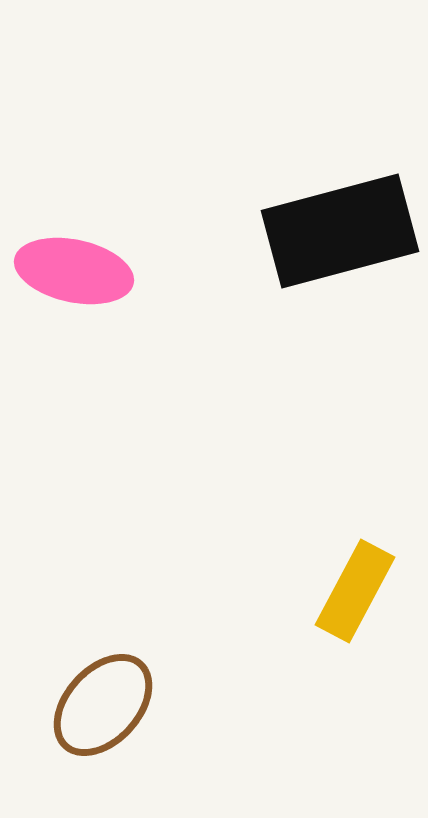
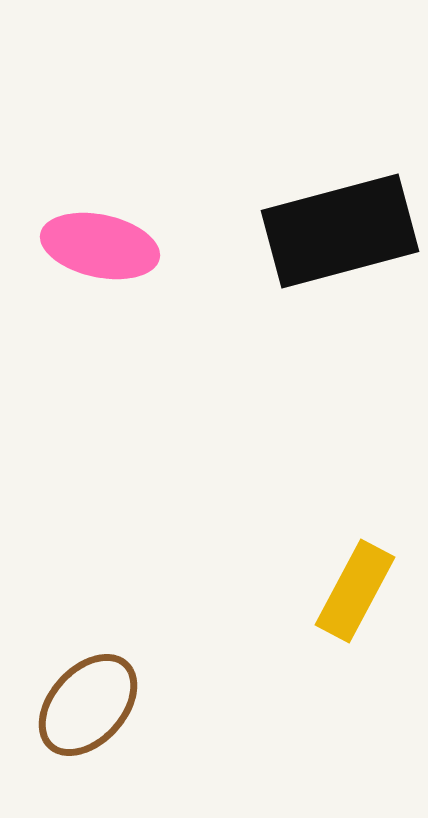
pink ellipse: moved 26 px right, 25 px up
brown ellipse: moved 15 px left
